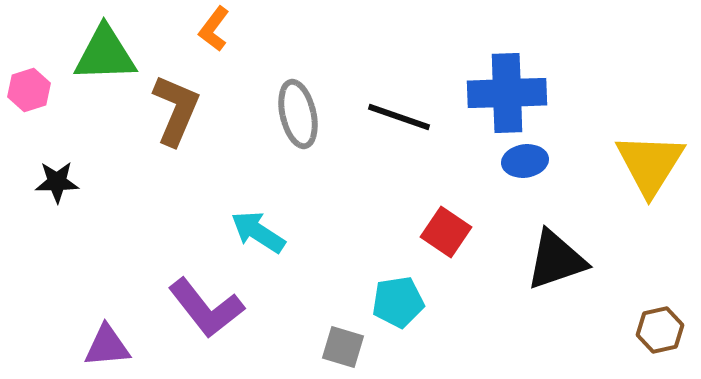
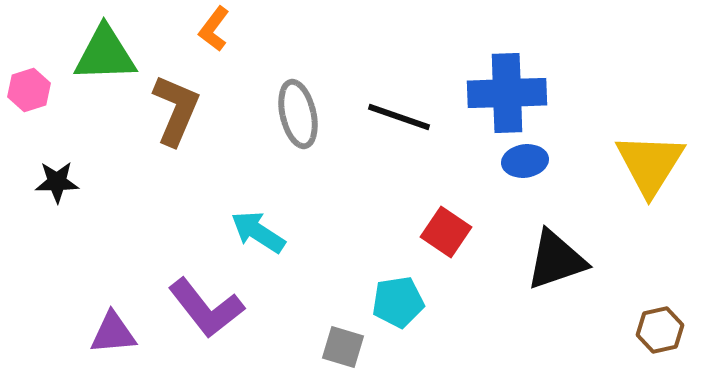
purple triangle: moved 6 px right, 13 px up
